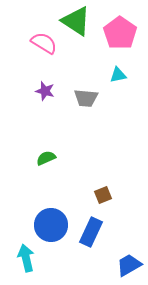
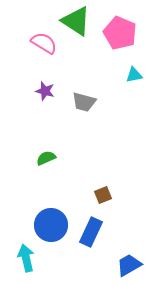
pink pentagon: rotated 12 degrees counterclockwise
cyan triangle: moved 16 px right
gray trapezoid: moved 2 px left, 4 px down; rotated 10 degrees clockwise
